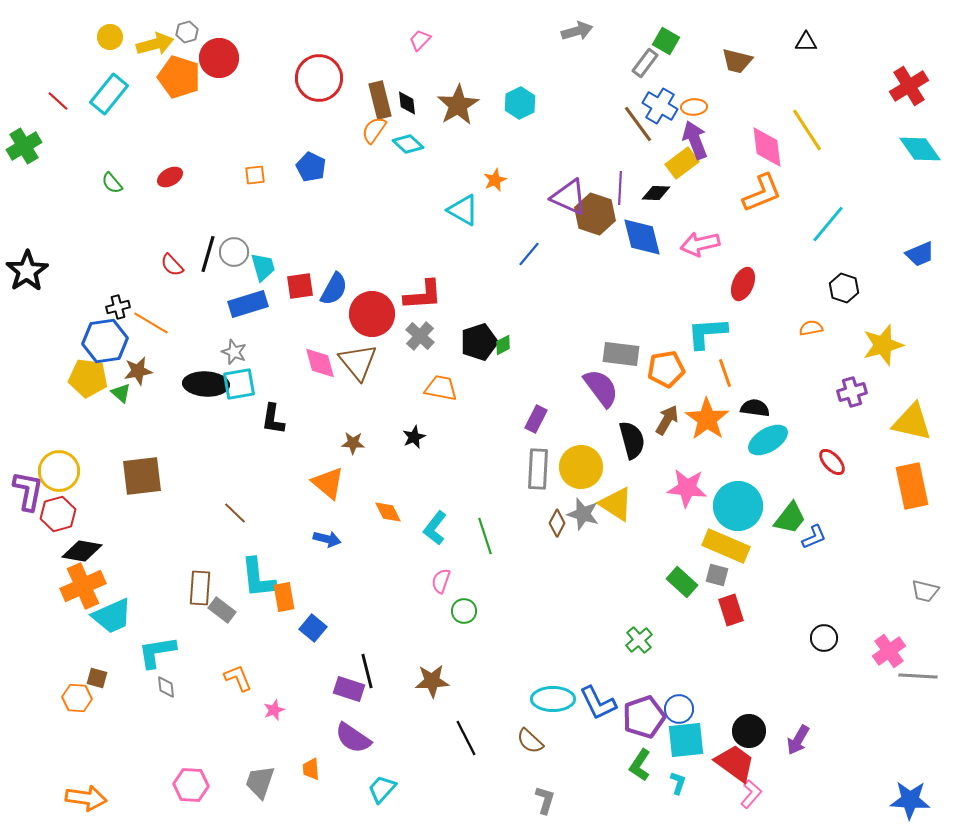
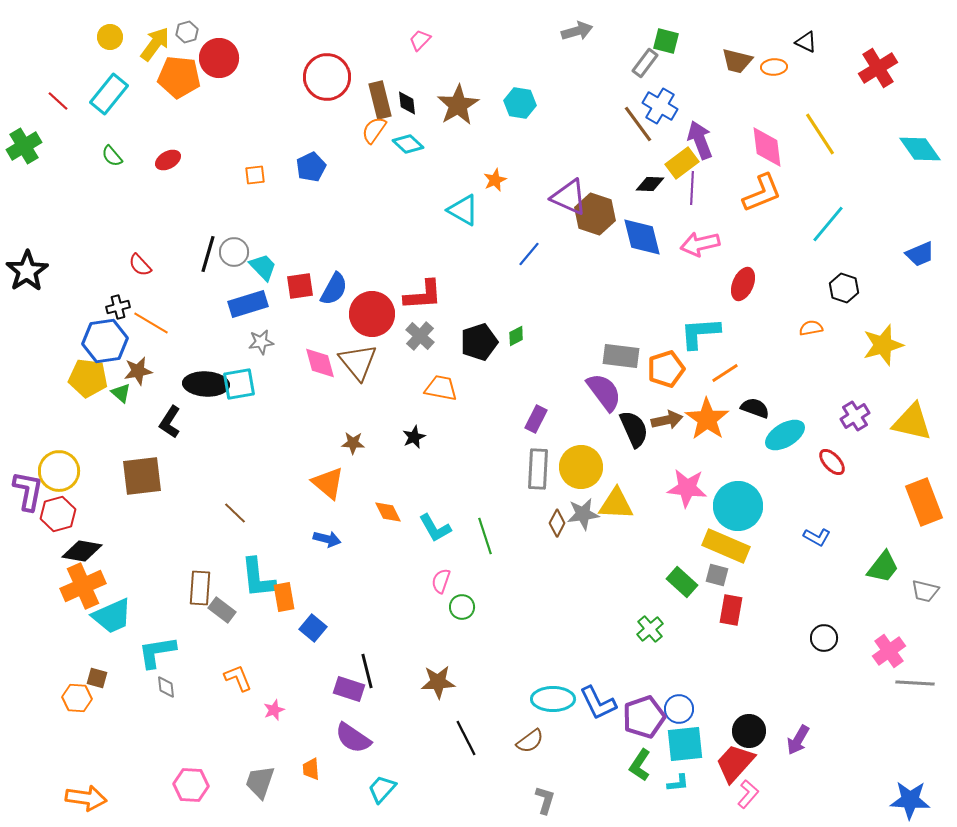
green square at (666, 41): rotated 16 degrees counterclockwise
black triangle at (806, 42): rotated 25 degrees clockwise
yellow arrow at (155, 44): rotated 39 degrees counterclockwise
orange pentagon at (179, 77): rotated 12 degrees counterclockwise
red circle at (319, 78): moved 8 px right, 1 px up
red cross at (909, 86): moved 31 px left, 18 px up
cyan hexagon at (520, 103): rotated 24 degrees counterclockwise
orange ellipse at (694, 107): moved 80 px right, 40 px up
yellow line at (807, 130): moved 13 px right, 4 px down
purple arrow at (695, 140): moved 5 px right
blue pentagon at (311, 167): rotated 20 degrees clockwise
red ellipse at (170, 177): moved 2 px left, 17 px up
green semicircle at (112, 183): moved 27 px up
purple line at (620, 188): moved 72 px right
black diamond at (656, 193): moved 6 px left, 9 px up
red semicircle at (172, 265): moved 32 px left
cyan trapezoid at (263, 267): rotated 28 degrees counterclockwise
cyan L-shape at (707, 333): moved 7 px left
green diamond at (503, 345): moved 13 px right, 9 px up
gray star at (234, 352): moved 27 px right, 10 px up; rotated 30 degrees counterclockwise
gray rectangle at (621, 354): moved 2 px down
orange pentagon at (666, 369): rotated 9 degrees counterclockwise
orange line at (725, 373): rotated 76 degrees clockwise
purple semicircle at (601, 388): moved 3 px right, 4 px down
purple cross at (852, 392): moved 3 px right, 24 px down; rotated 16 degrees counterclockwise
black semicircle at (755, 408): rotated 12 degrees clockwise
black L-shape at (273, 419): moved 103 px left, 3 px down; rotated 24 degrees clockwise
brown arrow at (667, 420): rotated 48 degrees clockwise
black semicircle at (632, 440): moved 2 px right, 11 px up; rotated 9 degrees counterclockwise
cyan ellipse at (768, 440): moved 17 px right, 5 px up
orange rectangle at (912, 486): moved 12 px right, 16 px down; rotated 9 degrees counterclockwise
yellow triangle at (616, 504): rotated 30 degrees counterclockwise
gray star at (583, 514): rotated 24 degrees counterclockwise
green trapezoid at (790, 518): moved 93 px right, 49 px down
cyan L-shape at (435, 528): rotated 68 degrees counterclockwise
blue L-shape at (814, 537): moved 3 px right; rotated 52 degrees clockwise
red rectangle at (731, 610): rotated 28 degrees clockwise
green circle at (464, 611): moved 2 px left, 4 px up
green cross at (639, 640): moved 11 px right, 11 px up
gray line at (918, 676): moved 3 px left, 7 px down
brown star at (432, 681): moved 6 px right, 1 px down
cyan square at (686, 740): moved 1 px left, 4 px down
brown semicircle at (530, 741): rotated 80 degrees counterclockwise
red trapezoid at (735, 763): rotated 84 degrees counterclockwise
cyan L-shape at (678, 783): rotated 65 degrees clockwise
pink L-shape at (751, 794): moved 3 px left
